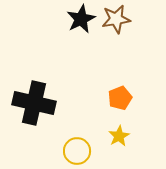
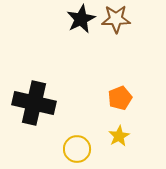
brown star: rotated 8 degrees clockwise
yellow circle: moved 2 px up
